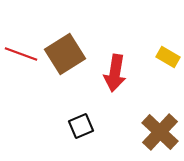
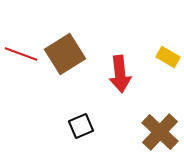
red arrow: moved 5 px right, 1 px down; rotated 15 degrees counterclockwise
